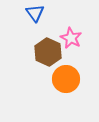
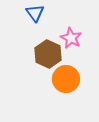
brown hexagon: moved 2 px down
